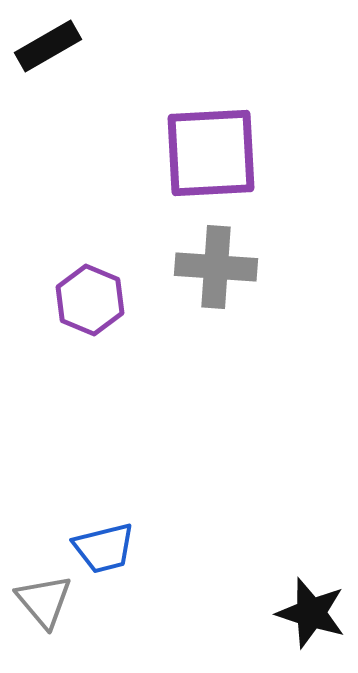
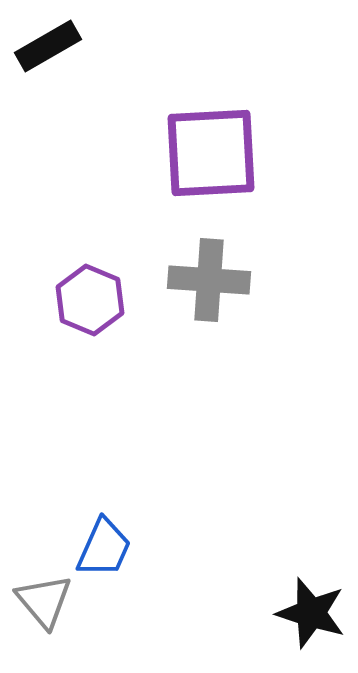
gray cross: moved 7 px left, 13 px down
blue trapezoid: rotated 52 degrees counterclockwise
